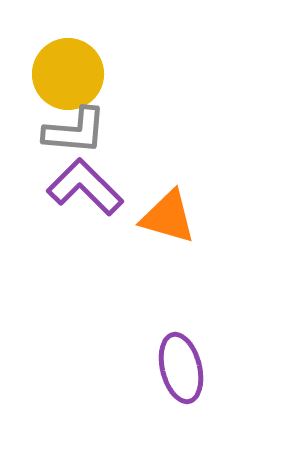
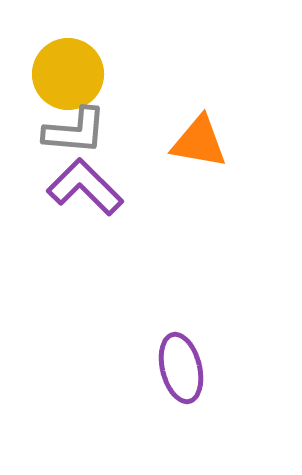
orange triangle: moved 31 px right, 75 px up; rotated 6 degrees counterclockwise
